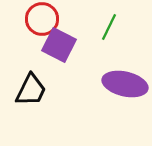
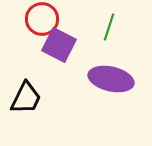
green line: rotated 8 degrees counterclockwise
purple ellipse: moved 14 px left, 5 px up
black trapezoid: moved 5 px left, 8 px down
